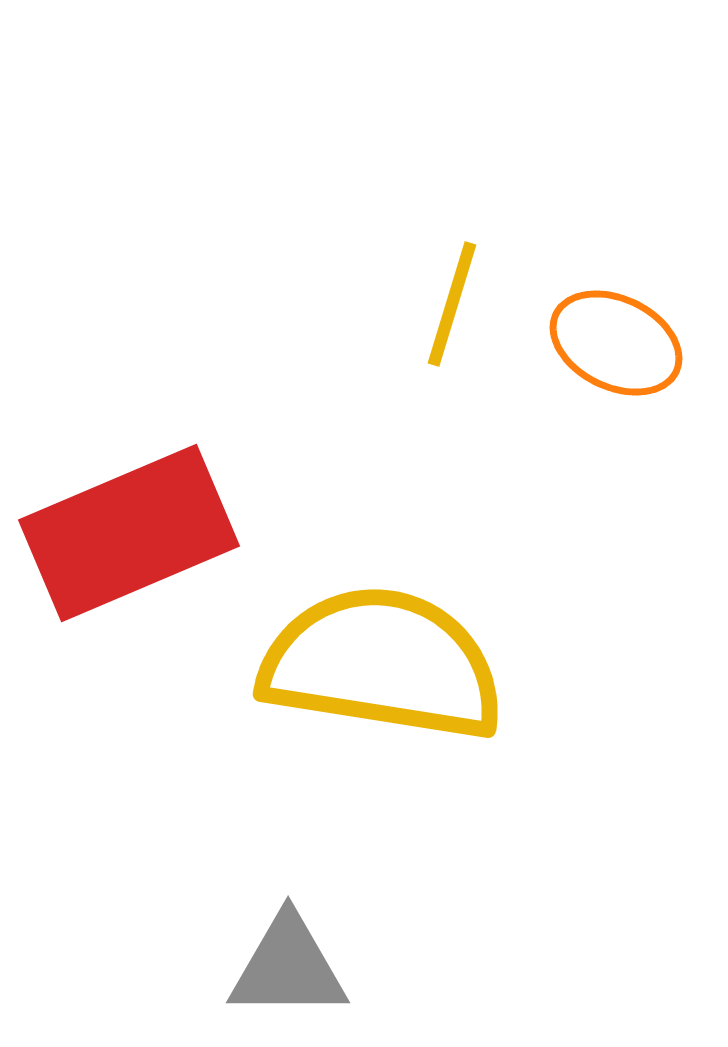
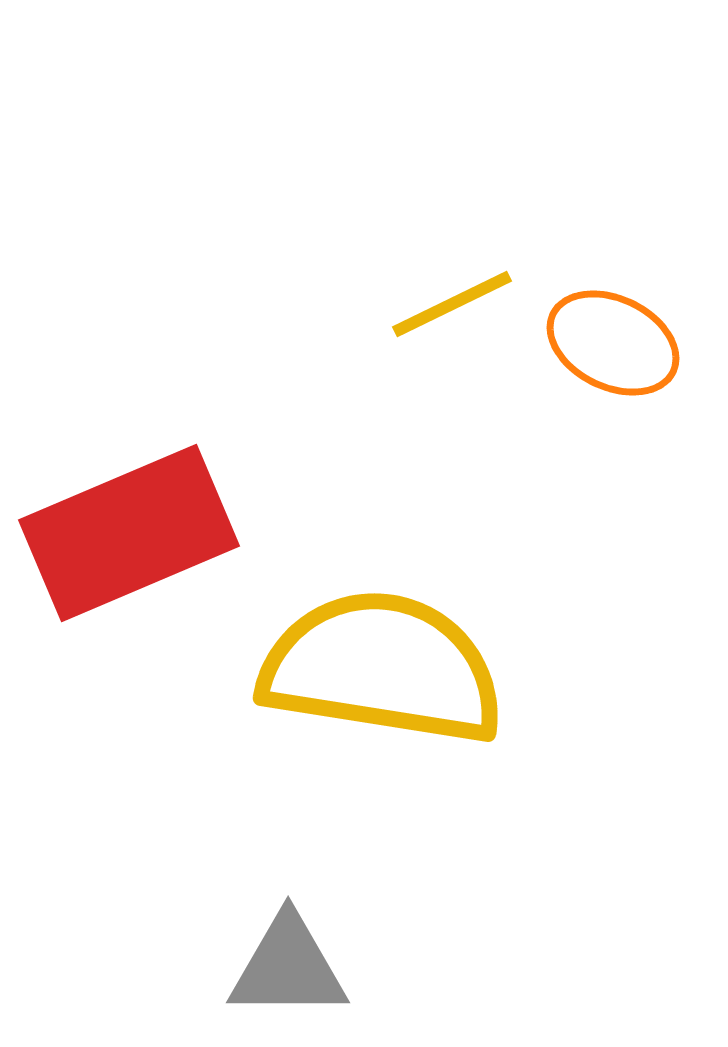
yellow line: rotated 47 degrees clockwise
orange ellipse: moved 3 px left
yellow semicircle: moved 4 px down
